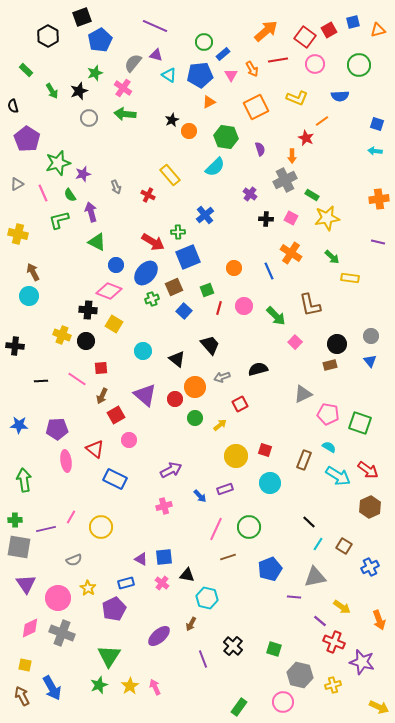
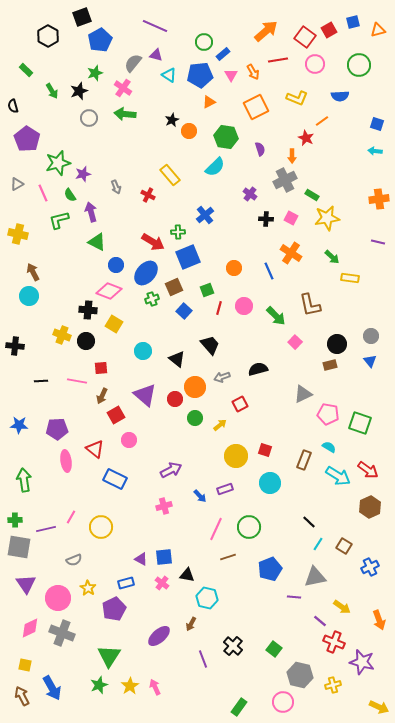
orange arrow at (252, 69): moved 1 px right, 3 px down
pink line at (77, 379): moved 2 px down; rotated 24 degrees counterclockwise
green square at (274, 649): rotated 21 degrees clockwise
